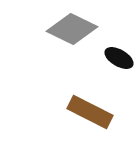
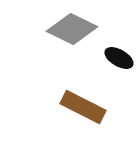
brown rectangle: moved 7 px left, 5 px up
